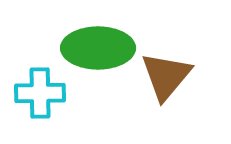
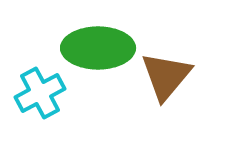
cyan cross: rotated 27 degrees counterclockwise
